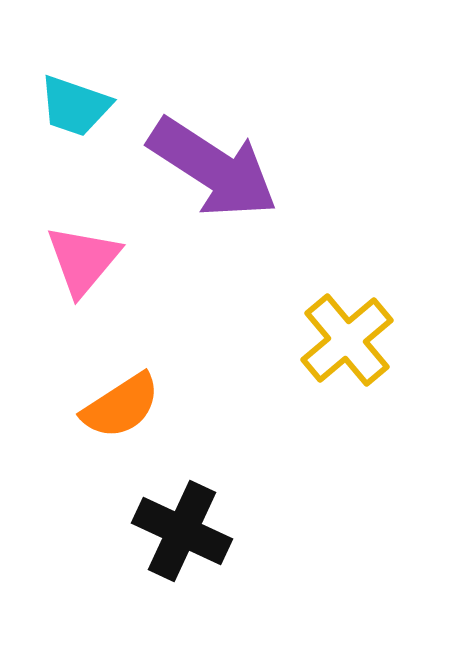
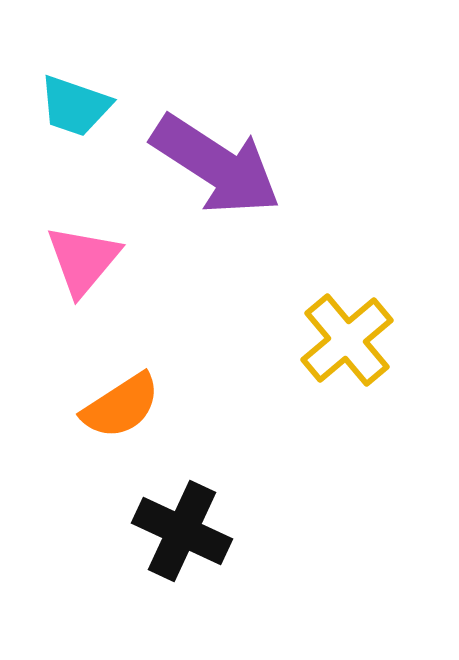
purple arrow: moved 3 px right, 3 px up
